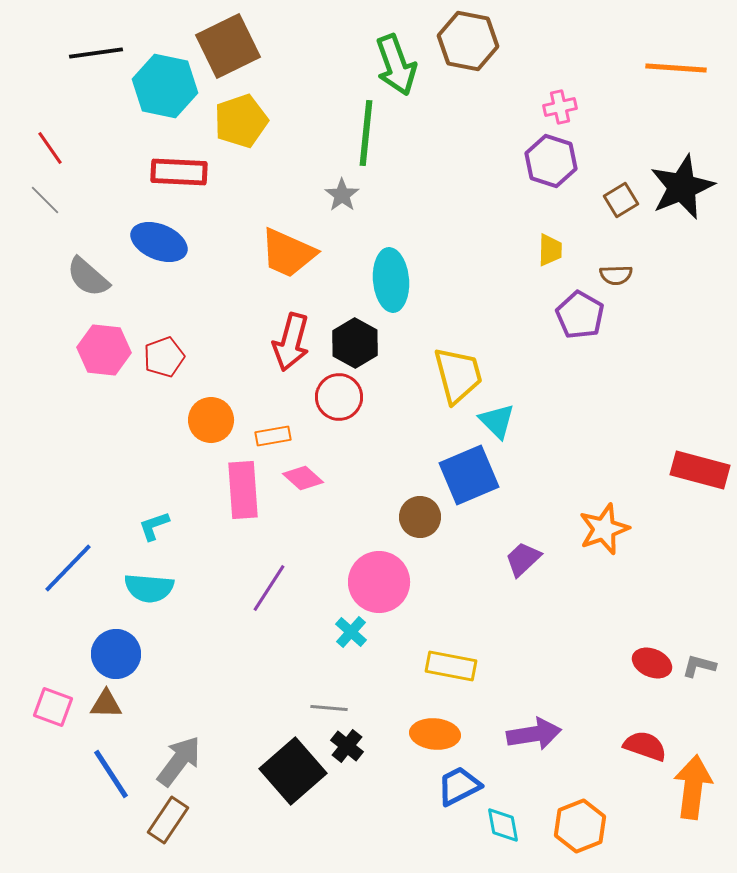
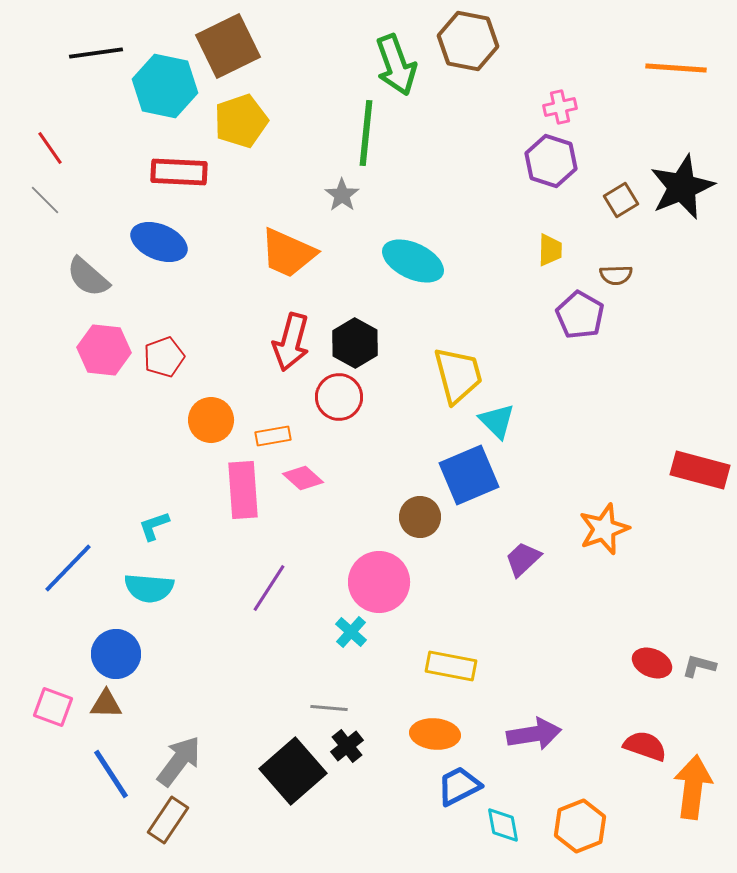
cyan ellipse at (391, 280): moved 22 px right, 19 px up; rotated 60 degrees counterclockwise
black cross at (347, 746): rotated 12 degrees clockwise
